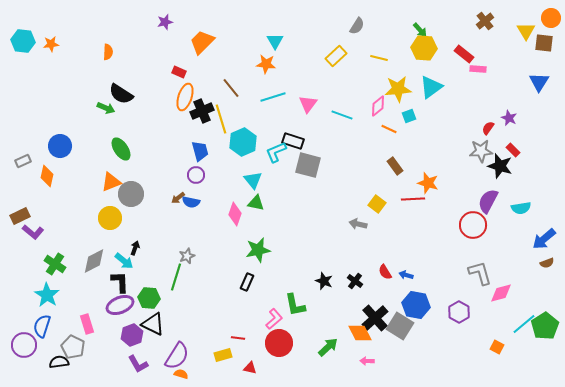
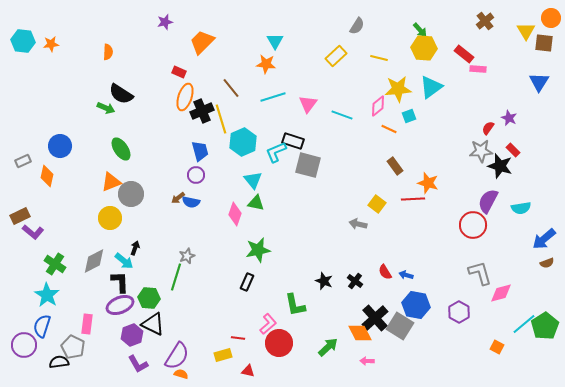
pink L-shape at (274, 319): moved 6 px left, 5 px down
pink rectangle at (87, 324): rotated 24 degrees clockwise
red triangle at (250, 368): moved 2 px left, 3 px down
